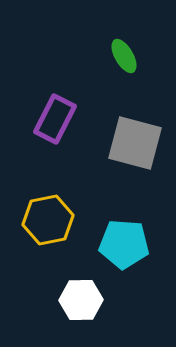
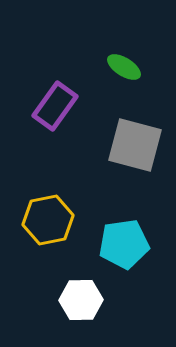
green ellipse: moved 11 px down; rotated 28 degrees counterclockwise
purple rectangle: moved 13 px up; rotated 9 degrees clockwise
gray square: moved 2 px down
cyan pentagon: rotated 12 degrees counterclockwise
